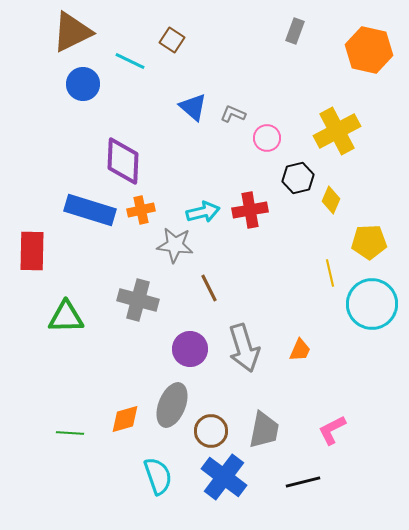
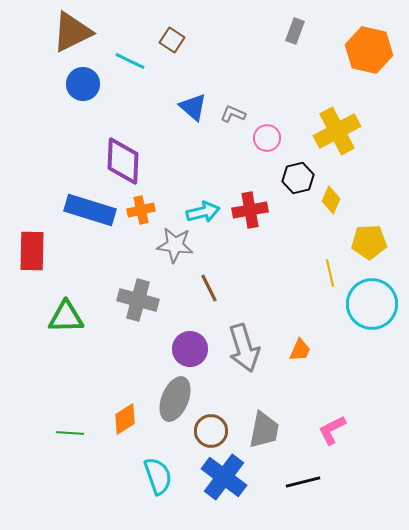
gray ellipse: moved 3 px right, 6 px up
orange diamond: rotated 16 degrees counterclockwise
